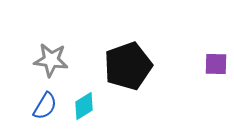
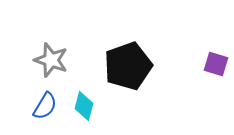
gray star: rotated 12 degrees clockwise
purple square: rotated 15 degrees clockwise
cyan diamond: rotated 44 degrees counterclockwise
